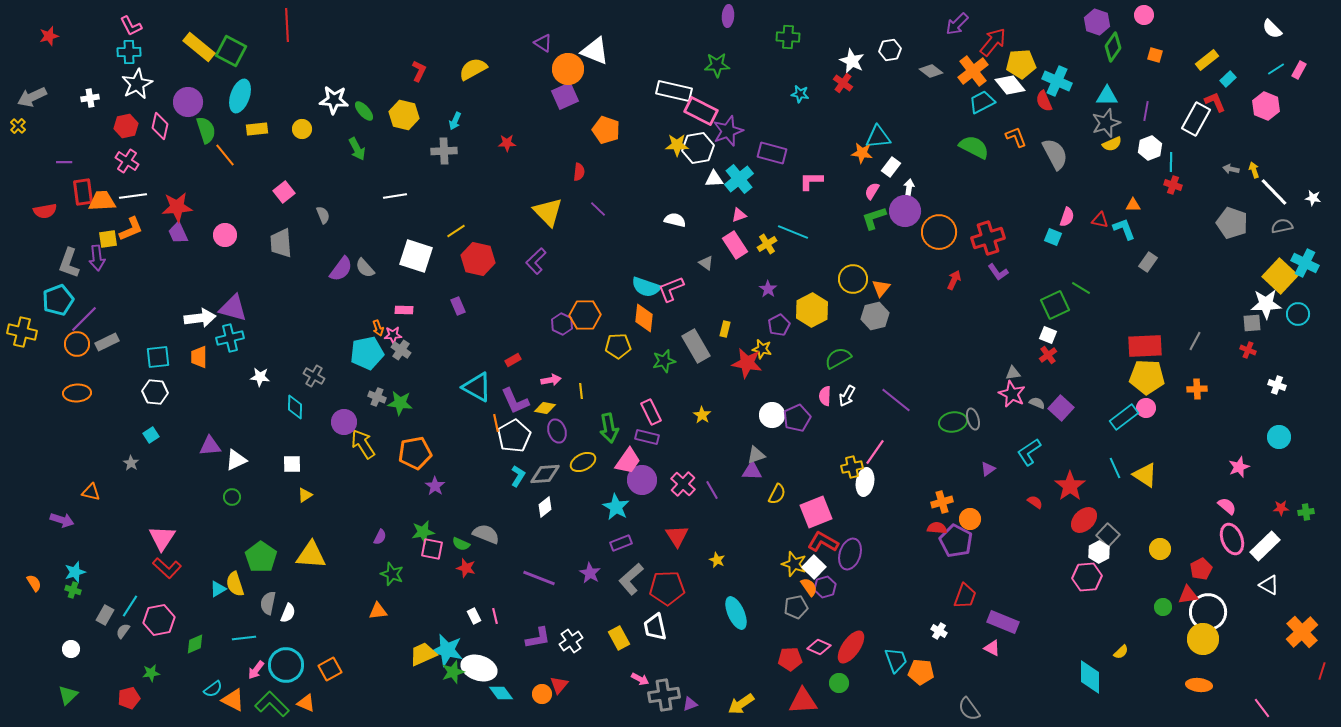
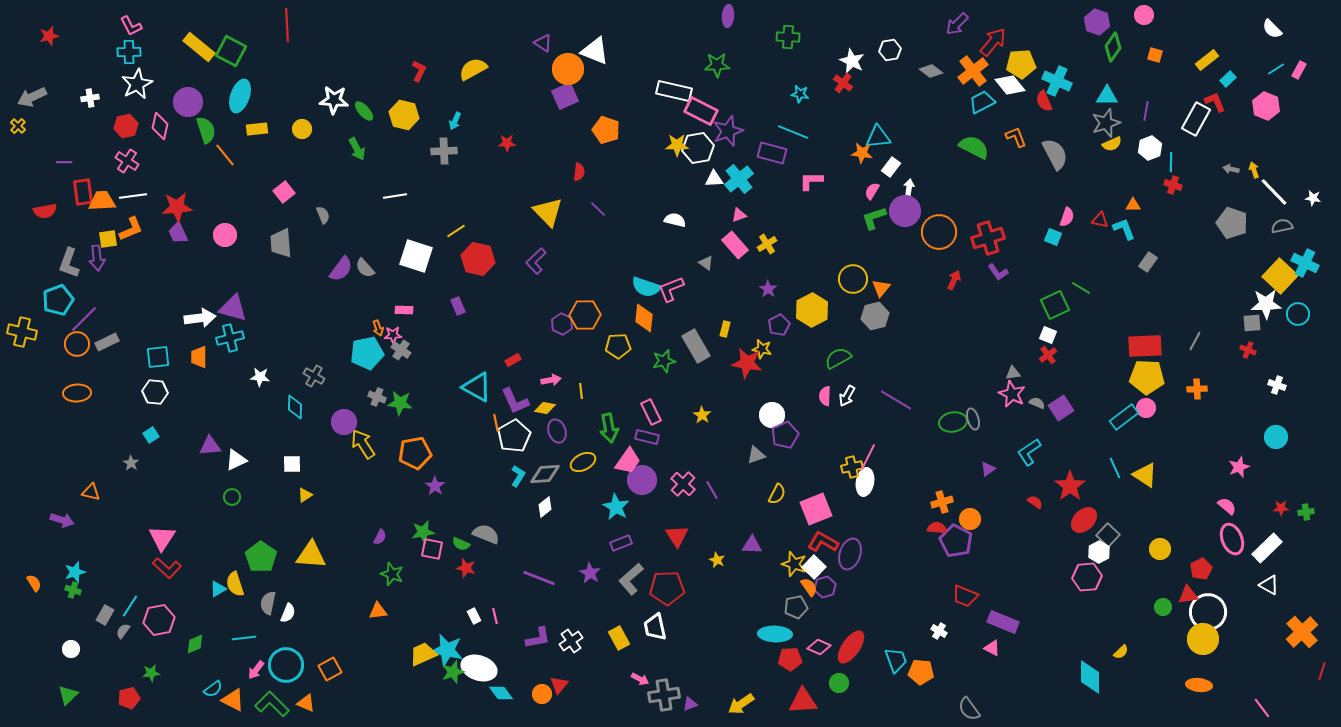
cyan line at (793, 232): moved 100 px up
pink rectangle at (735, 245): rotated 8 degrees counterclockwise
purple line at (896, 400): rotated 8 degrees counterclockwise
purple square at (1061, 408): rotated 15 degrees clockwise
purple pentagon at (797, 418): moved 12 px left, 17 px down
cyan circle at (1279, 437): moved 3 px left
pink line at (875, 452): moved 7 px left, 5 px down; rotated 8 degrees counterclockwise
purple triangle at (752, 471): moved 74 px down
pink square at (816, 512): moved 3 px up
white rectangle at (1265, 546): moved 2 px right, 2 px down
red trapezoid at (965, 596): rotated 92 degrees clockwise
cyan ellipse at (736, 613): moved 39 px right, 21 px down; rotated 64 degrees counterclockwise
